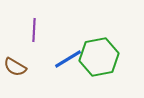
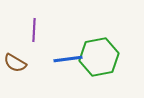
blue line: rotated 24 degrees clockwise
brown semicircle: moved 4 px up
